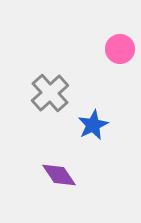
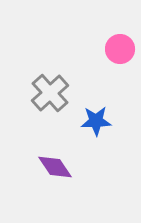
blue star: moved 3 px right, 4 px up; rotated 24 degrees clockwise
purple diamond: moved 4 px left, 8 px up
